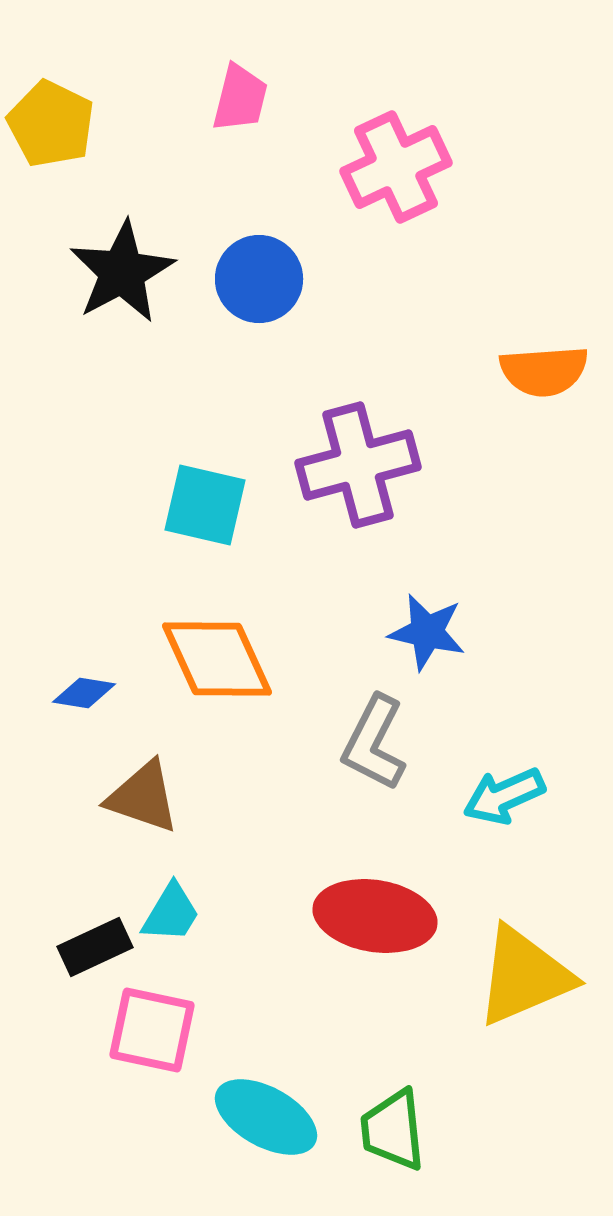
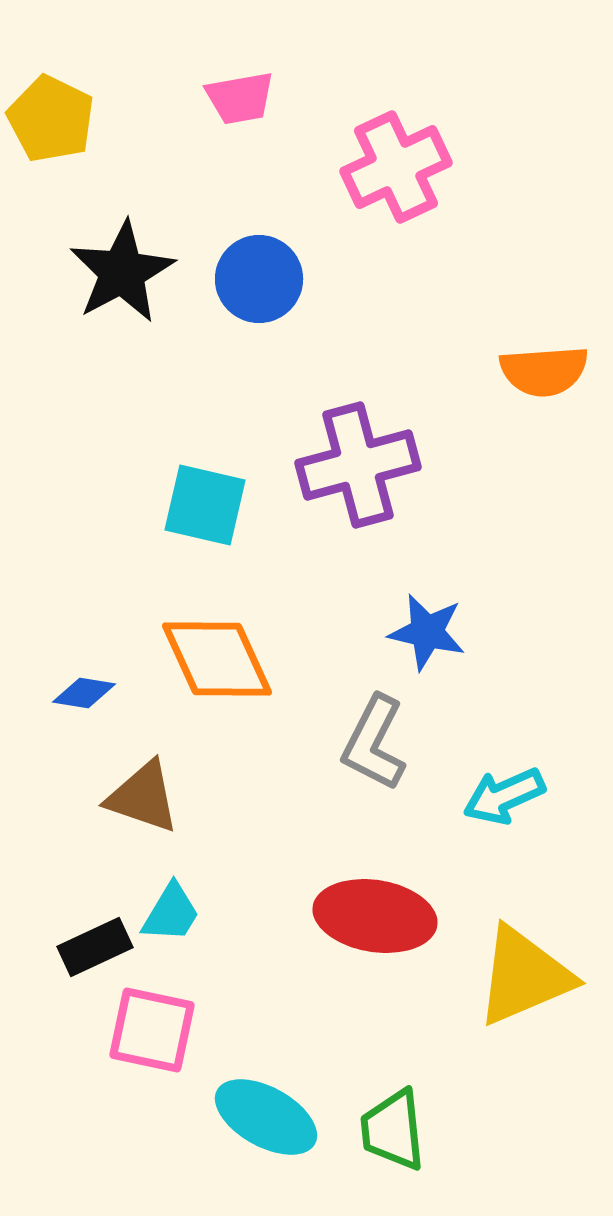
pink trapezoid: rotated 66 degrees clockwise
yellow pentagon: moved 5 px up
